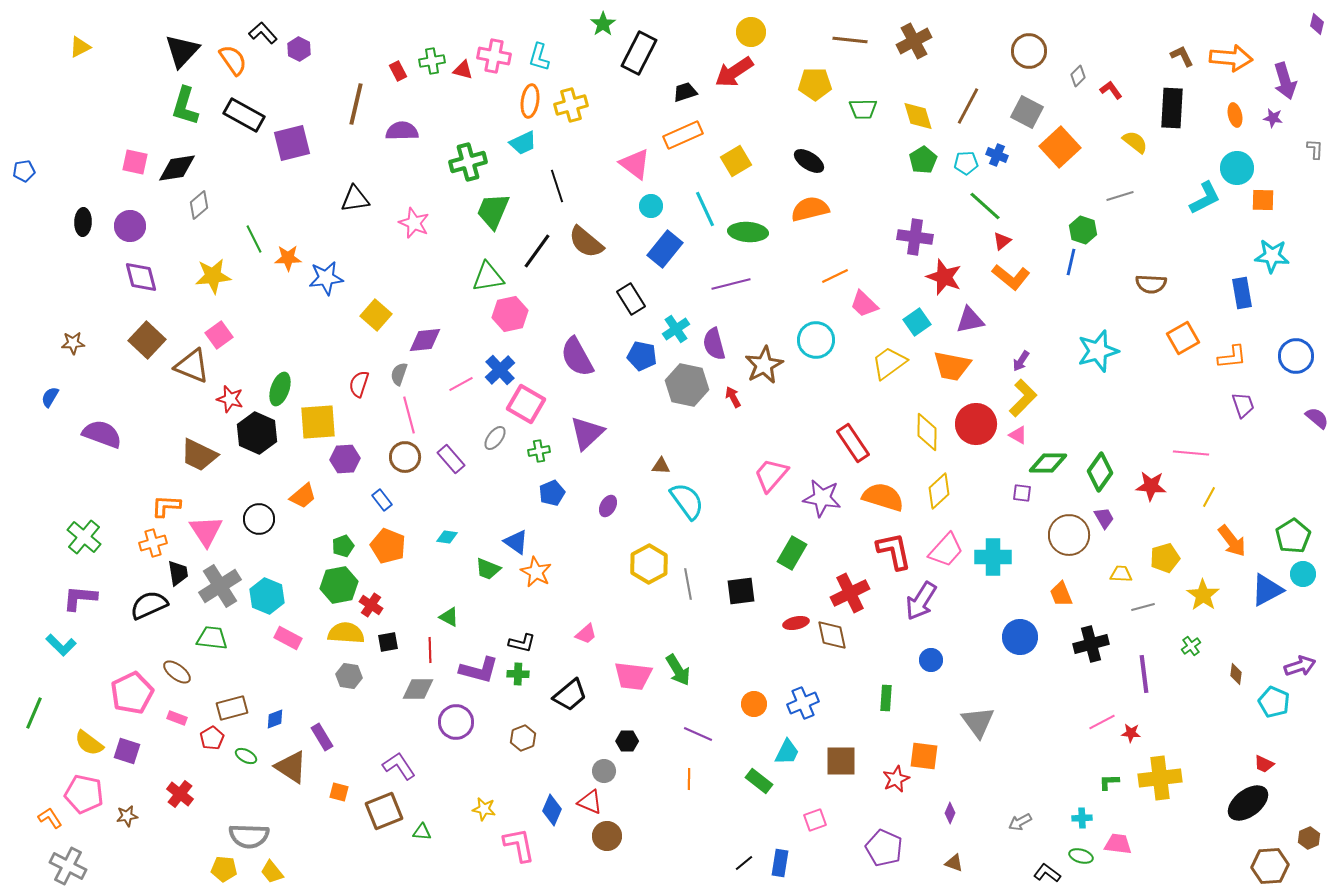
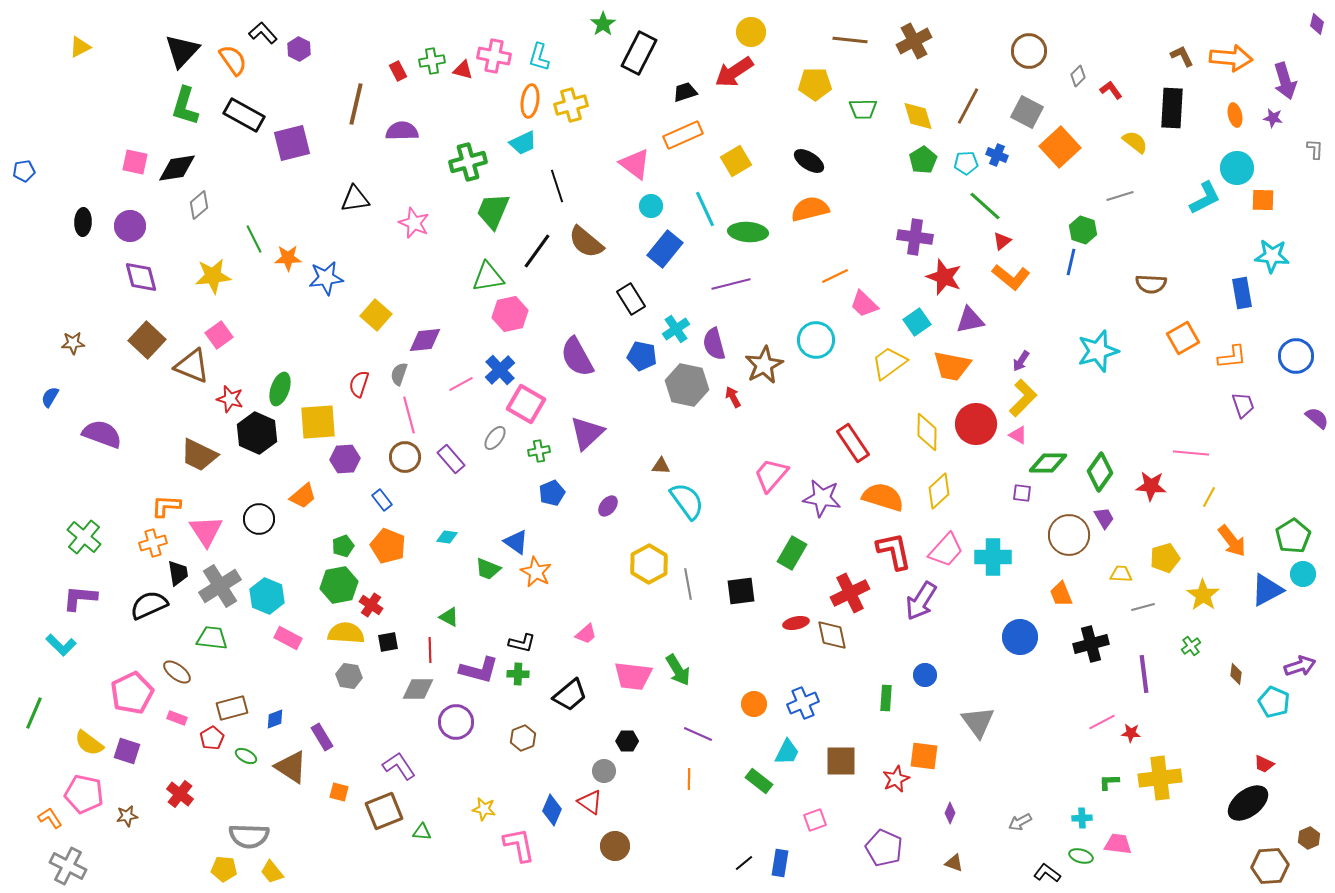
purple ellipse at (608, 506): rotated 10 degrees clockwise
blue circle at (931, 660): moved 6 px left, 15 px down
red triangle at (590, 802): rotated 12 degrees clockwise
brown circle at (607, 836): moved 8 px right, 10 px down
